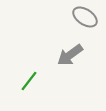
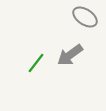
green line: moved 7 px right, 18 px up
